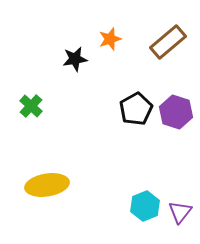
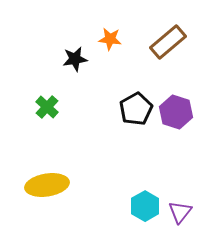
orange star: rotated 25 degrees clockwise
green cross: moved 16 px right, 1 px down
cyan hexagon: rotated 8 degrees counterclockwise
